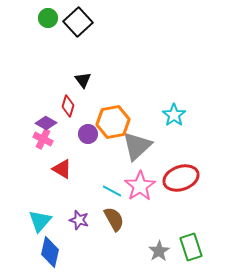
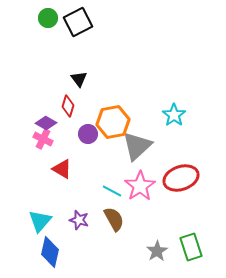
black square: rotated 16 degrees clockwise
black triangle: moved 4 px left, 1 px up
gray star: moved 2 px left
